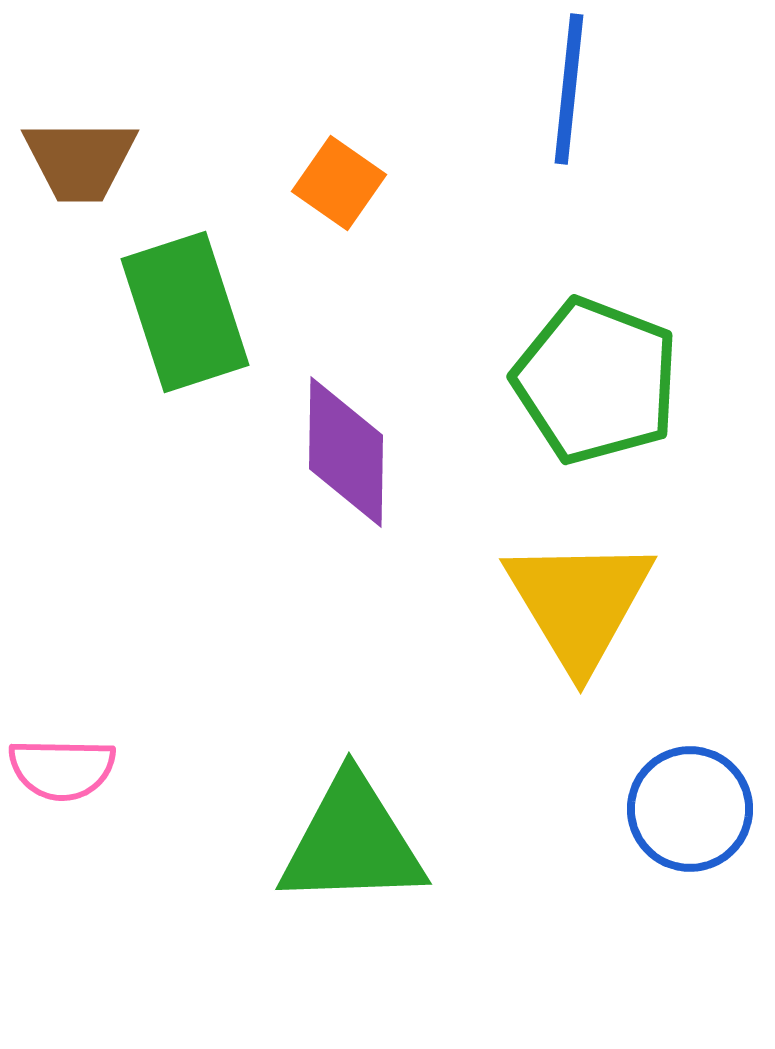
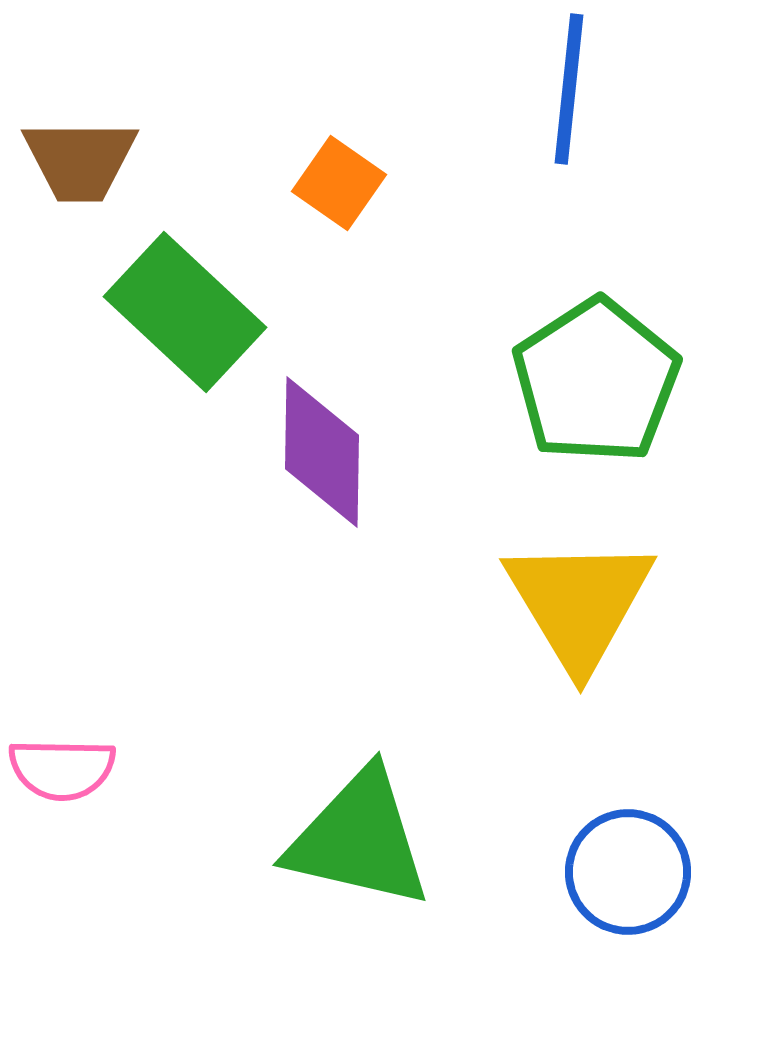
green rectangle: rotated 29 degrees counterclockwise
green pentagon: rotated 18 degrees clockwise
purple diamond: moved 24 px left
blue circle: moved 62 px left, 63 px down
green triangle: moved 7 px right, 3 px up; rotated 15 degrees clockwise
